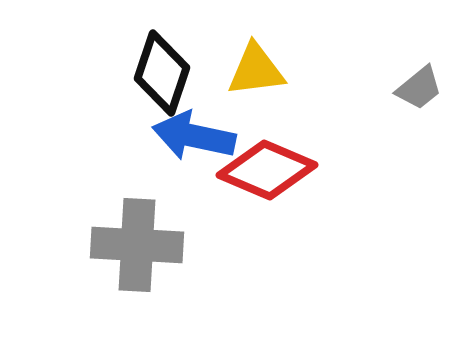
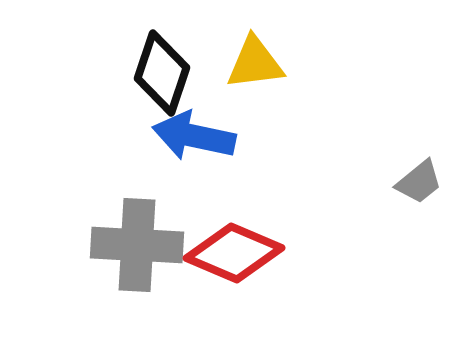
yellow triangle: moved 1 px left, 7 px up
gray trapezoid: moved 94 px down
red diamond: moved 33 px left, 83 px down
